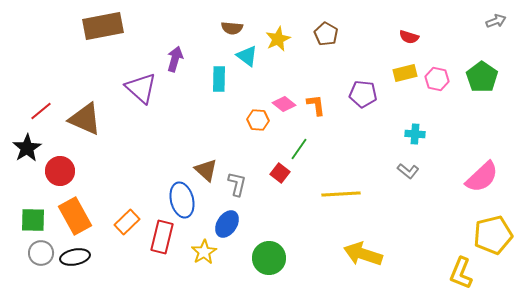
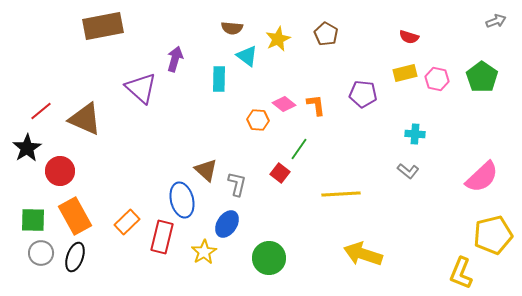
black ellipse at (75, 257): rotated 60 degrees counterclockwise
